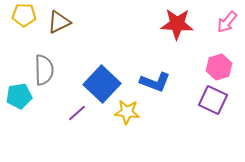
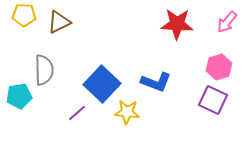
blue L-shape: moved 1 px right
